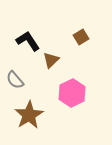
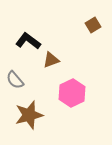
brown square: moved 12 px right, 12 px up
black L-shape: rotated 20 degrees counterclockwise
brown triangle: rotated 24 degrees clockwise
brown star: rotated 16 degrees clockwise
